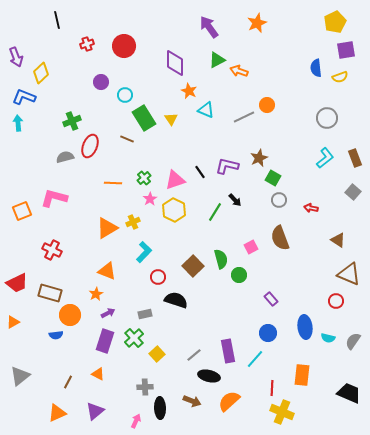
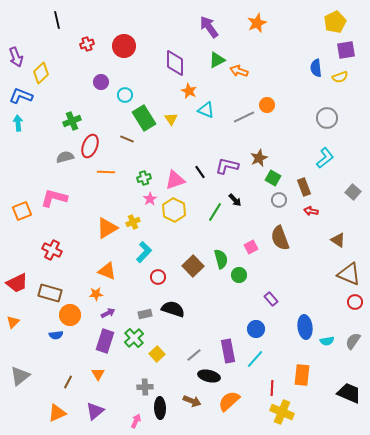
blue L-shape at (24, 97): moved 3 px left, 1 px up
brown rectangle at (355, 158): moved 51 px left, 29 px down
green cross at (144, 178): rotated 24 degrees clockwise
orange line at (113, 183): moved 7 px left, 11 px up
red arrow at (311, 208): moved 3 px down
orange star at (96, 294): rotated 24 degrees clockwise
black semicircle at (176, 300): moved 3 px left, 9 px down
red circle at (336, 301): moved 19 px right, 1 px down
orange triangle at (13, 322): rotated 16 degrees counterclockwise
blue circle at (268, 333): moved 12 px left, 4 px up
cyan semicircle at (328, 338): moved 1 px left, 3 px down; rotated 24 degrees counterclockwise
orange triangle at (98, 374): rotated 32 degrees clockwise
